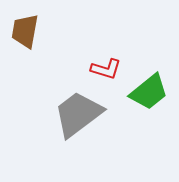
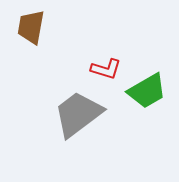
brown trapezoid: moved 6 px right, 4 px up
green trapezoid: moved 2 px left, 1 px up; rotated 9 degrees clockwise
